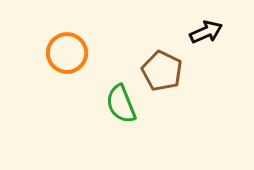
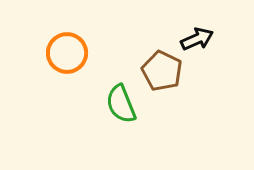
black arrow: moved 9 px left, 7 px down
